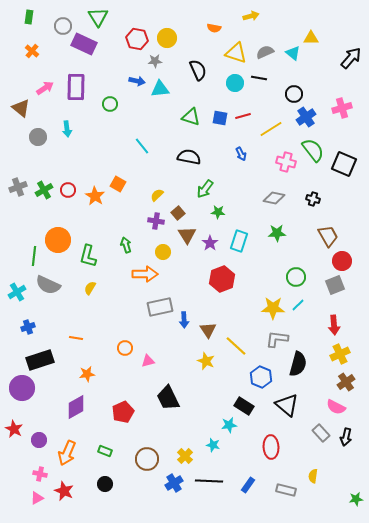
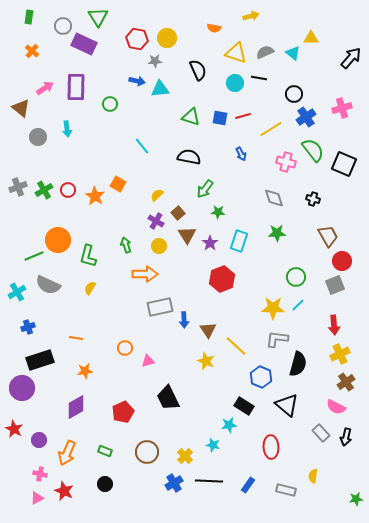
gray diamond at (274, 198): rotated 60 degrees clockwise
purple cross at (156, 221): rotated 21 degrees clockwise
yellow circle at (163, 252): moved 4 px left, 6 px up
green line at (34, 256): rotated 60 degrees clockwise
orange star at (87, 374): moved 2 px left, 3 px up
brown circle at (147, 459): moved 7 px up
